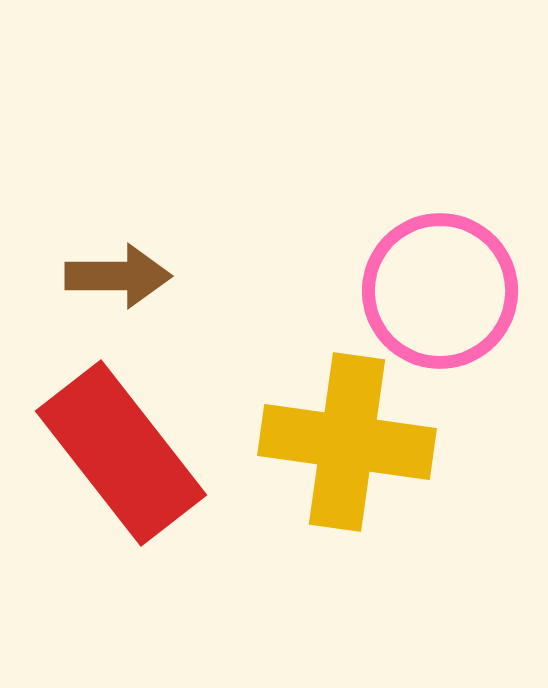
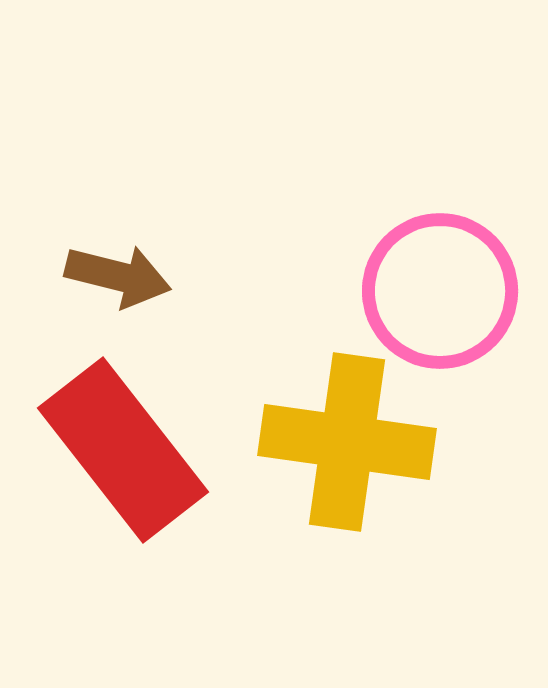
brown arrow: rotated 14 degrees clockwise
red rectangle: moved 2 px right, 3 px up
